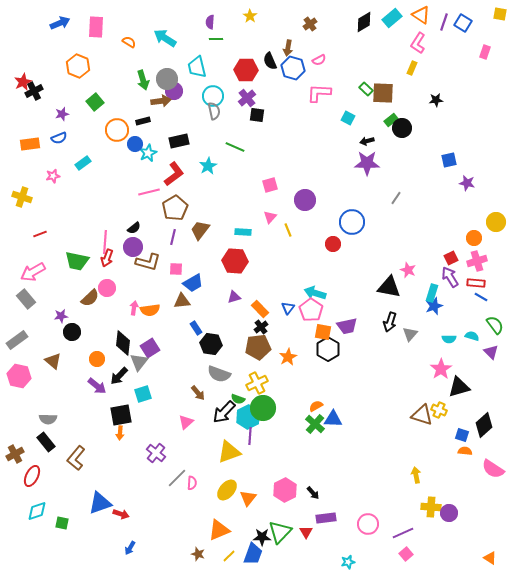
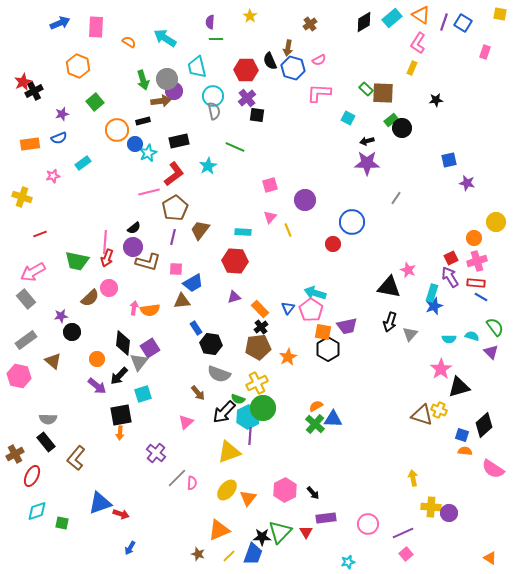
pink circle at (107, 288): moved 2 px right
green semicircle at (495, 325): moved 2 px down
gray rectangle at (17, 340): moved 9 px right
yellow arrow at (416, 475): moved 3 px left, 3 px down
